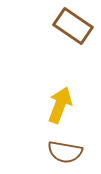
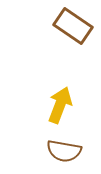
brown semicircle: moved 1 px left, 1 px up
